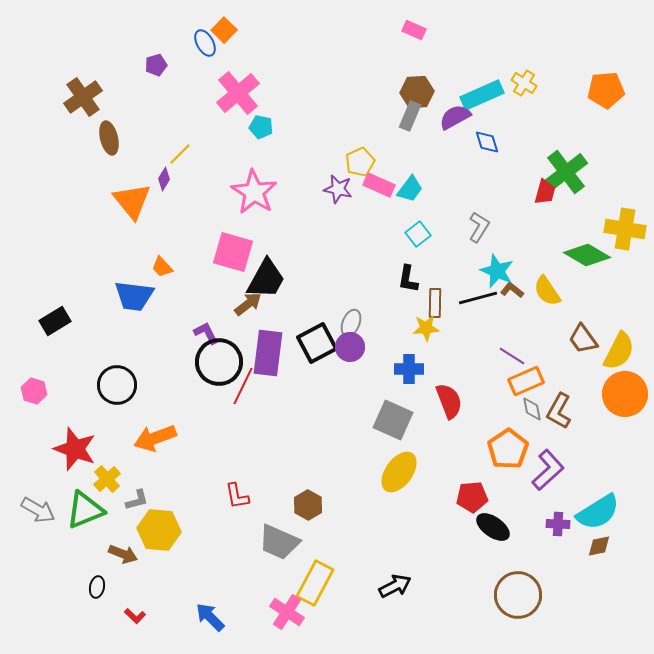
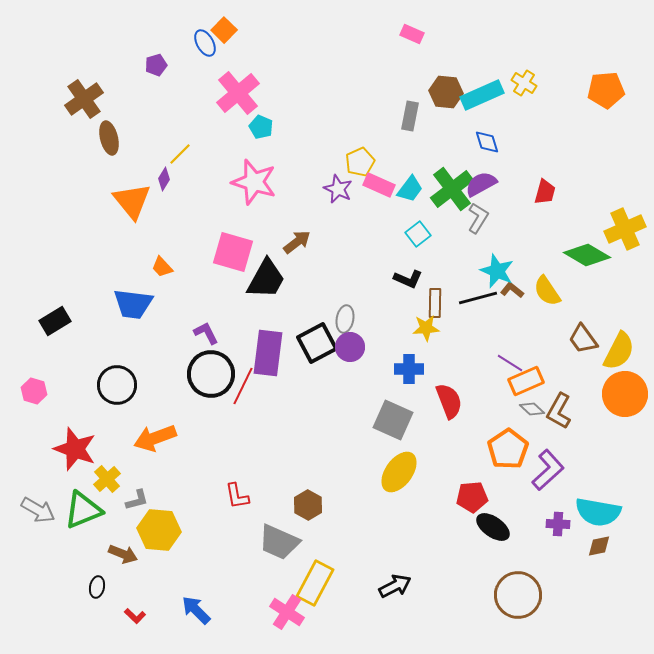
pink rectangle at (414, 30): moved 2 px left, 4 px down
brown hexagon at (417, 92): moved 29 px right; rotated 8 degrees clockwise
brown cross at (83, 97): moved 1 px right, 2 px down
gray rectangle at (410, 116): rotated 12 degrees counterclockwise
purple semicircle at (455, 117): moved 26 px right, 67 px down
cyan pentagon at (261, 127): rotated 10 degrees clockwise
green cross at (566, 172): moved 114 px left, 17 px down
purple star at (338, 189): rotated 12 degrees clockwise
pink star at (254, 192): moved 10 px up; rotated 15 degrees counterclockwise
gray L-shape at (479, 227): moved 1 px left, 9 px up
yellow cross at (625, 229): rotated 33 degrees counterclockwise
black L-shape at (408, 279): rotated 76 degrees counterclockwise
blue trapezoid at (134, 296): moved 1 px left, 8 px down
brown arrow at (248, 304): moved 49 px right, 62 px up
gray ellipse at (351, 323): moved 6 px left, 4 px up; rotated 12 degrees counterclockwise
purple line at (512, 356): moved 2 px left, 7 px down
black circle at (219, 362): moved 8 px left, 12 px down
gray diamond at (532, 409): rotated 35 degrees counterclockwise
green triangle at (85, 510): moved 2 px left
cyan semicircle at (598, 512): rotated 42 degrees clockwise
blue arrow at (210, 617): moved 14 px left, 7 px up
